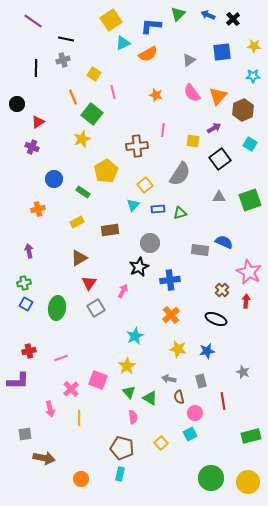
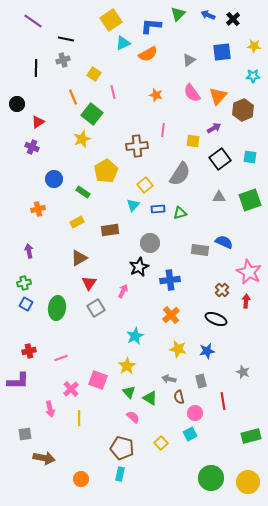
cyan square at (250, 144): moved 13 px down; rotated 24 degrees counterclockwise
pink semicircle at (133, 417): rotated 40 degrees counterclockwise
